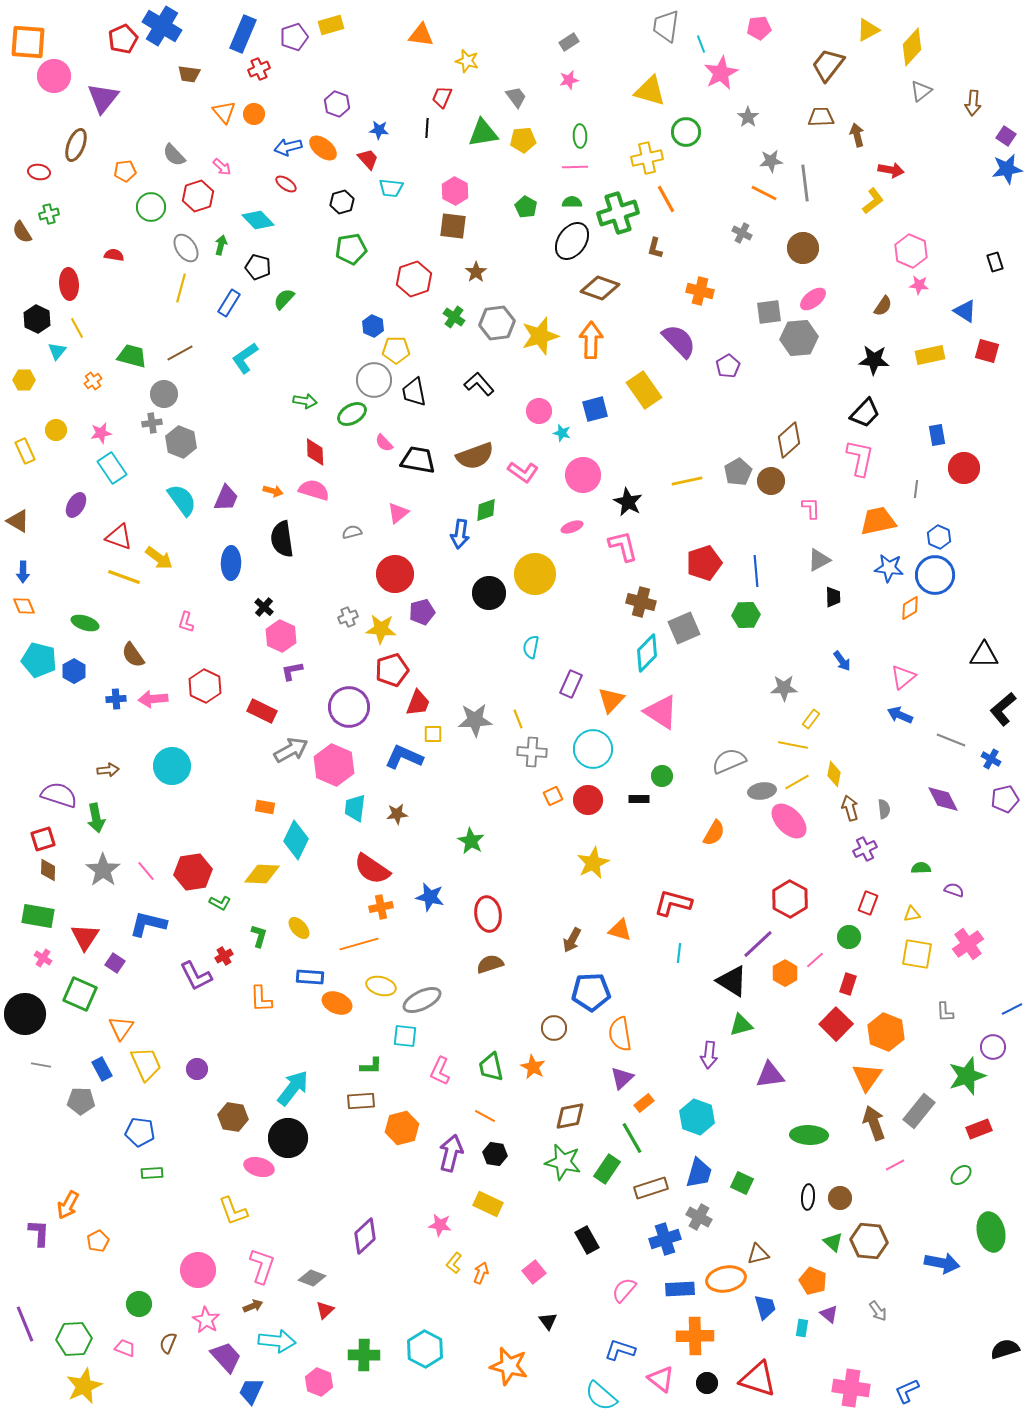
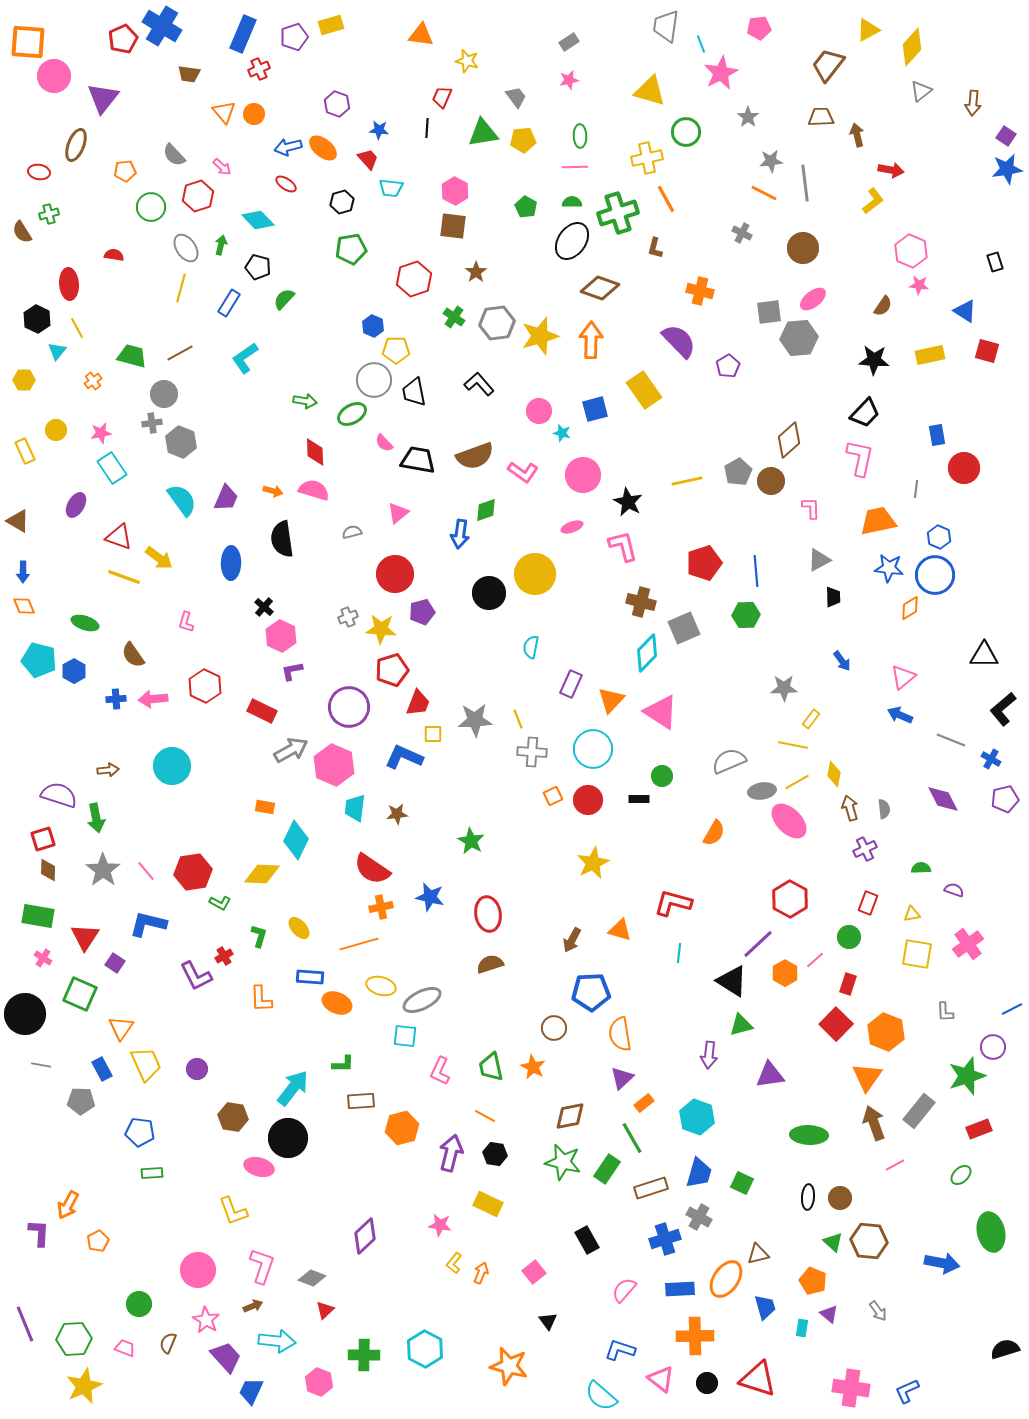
green L-shape at (371, 1066): moved 28 px left, 2 px up
orange ellipse at (726, 1279): rotated 45 degrees counterclockwise
